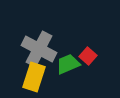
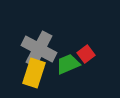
red square: moved 2 px left, 2 px up; rotated 12 degrees clockwise
yellow rectangle: moved 4 px up
